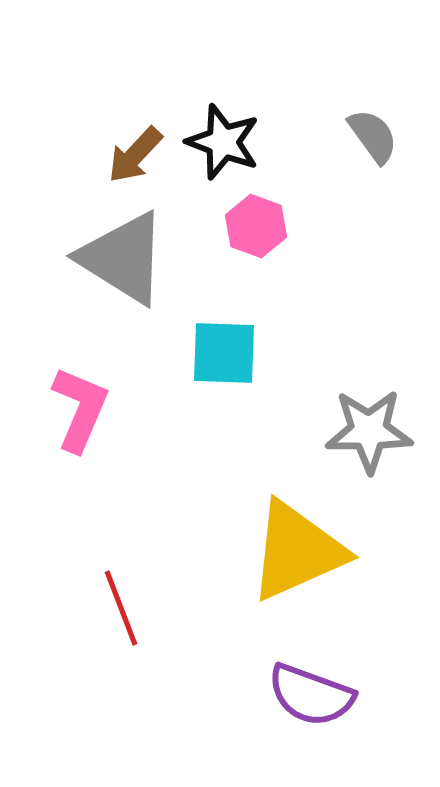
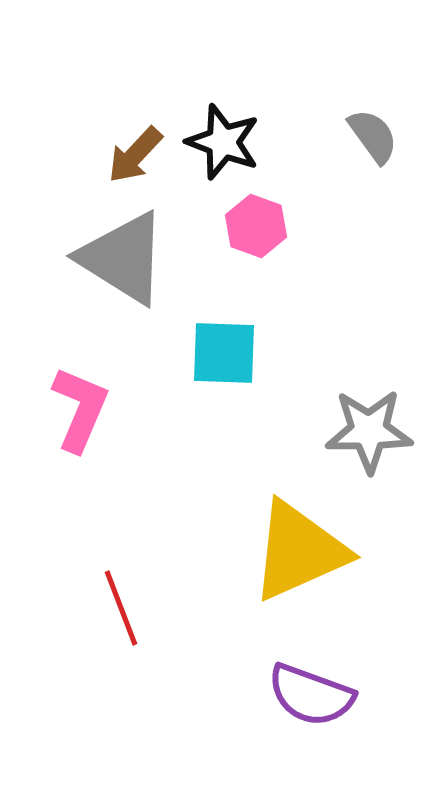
yellow triangle: moved 2 px right
